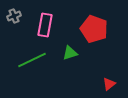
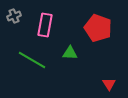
red pentagon: moved 4 px right, 1 px up
green triangle: rotated 21 degrees clockwise
green line: rotated 56 degrees clockwise
red triangle: rotated 24 degrees counterclockwise
